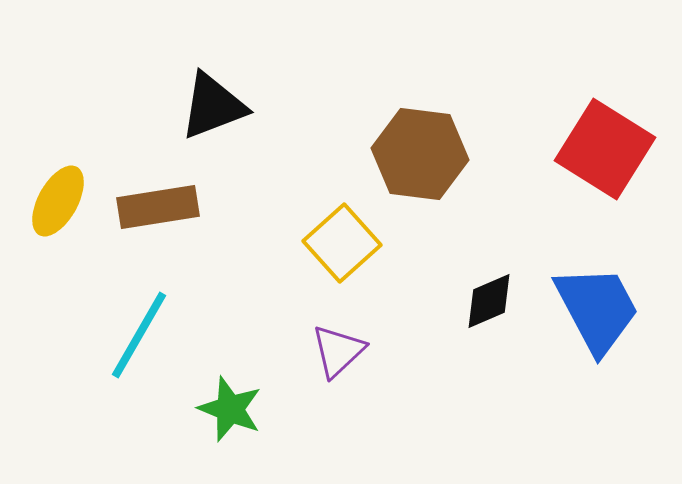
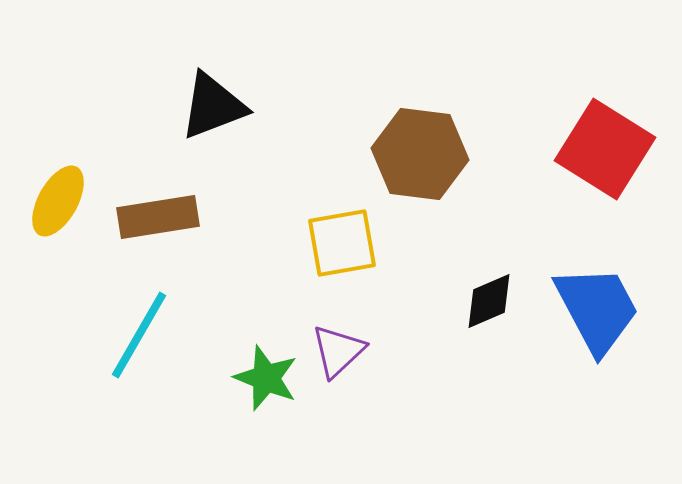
brown rectangle: moved 10 px down
yellow square: rotated 32 degrees clockwise
green star: moved 36 px right, 31 px up
